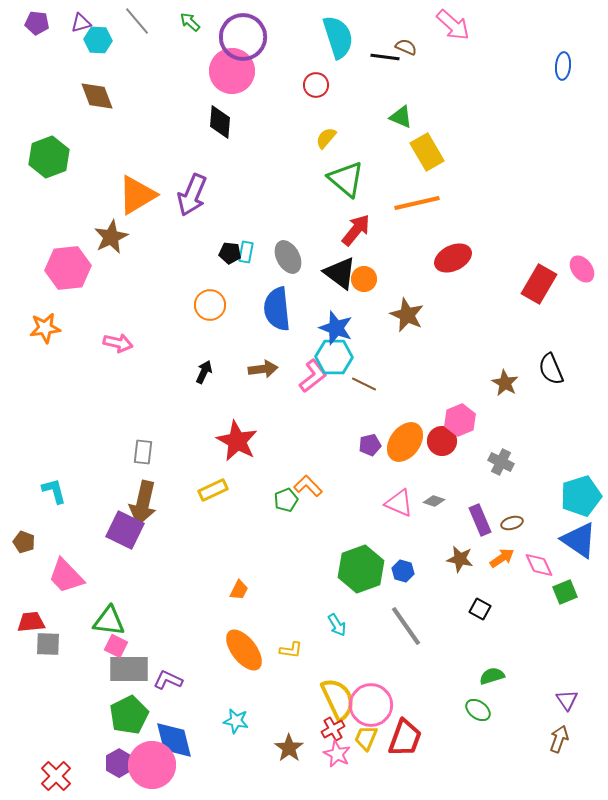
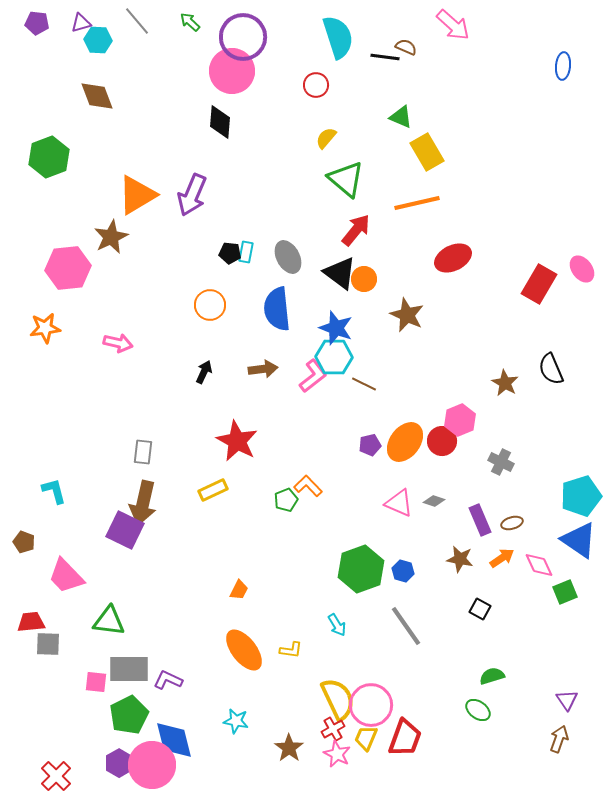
pink square at (116, 646): moved 20 px left, 36 px down; rotated 20 degrees counterclockwise
